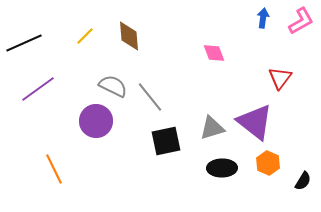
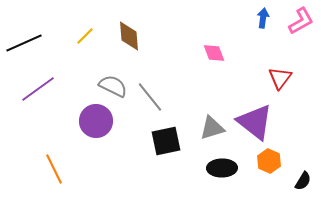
orange hexagon: moved 1 px right, 2 px up
